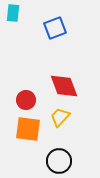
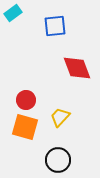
cyan rectangle: rotated 48 degrees clockwise
blue square: moved 2 px up; rotated 15 degrees clockwise
red diamond: moved 13 px right, 18 px up
orange square: moved 3 px left, 2 px up; rotated 8 degrees clockwise
black circle: moved 1 px left, 1 px up
